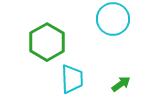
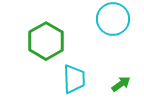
green hexagon: moved 1 px left, 1 px up
cyan trapezoid: moved 2 px right
